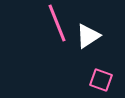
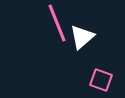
white triangle: moved 6 px left, 1 px down; rotated 8 degrees counterclockwise
